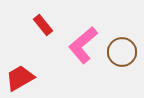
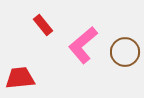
brown circle: moved 3 px right
red trapezoid: rotated 24 degrees clockwise
